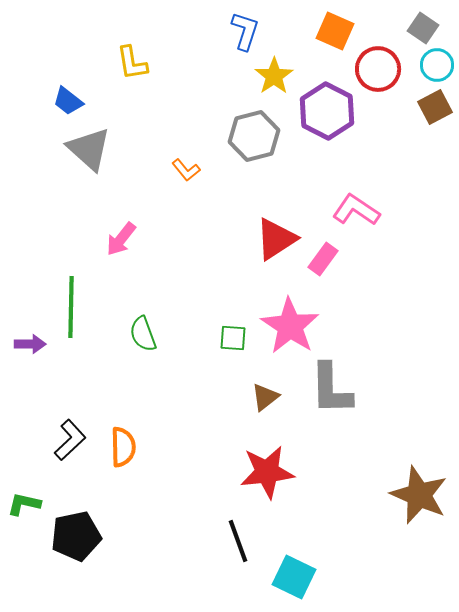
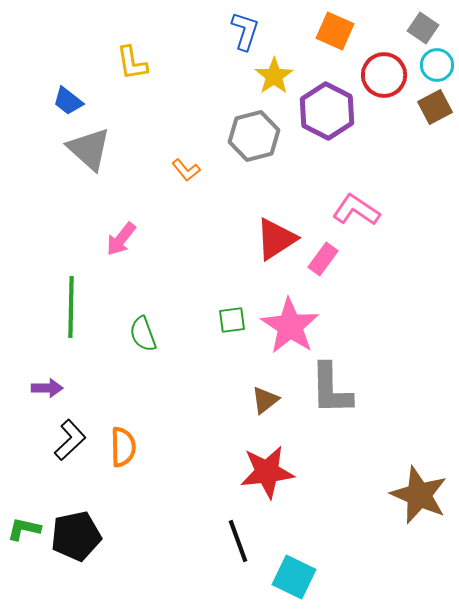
red circle: moved 6 px right, 6 px down
green square: moved 1 px left, 18 px up; rotated 12 degrees counterclockwise
purple arrow: moved 17 px right, 44 px down
brown triangle: moved 3 px down
green L-shape: moved 25 px down
